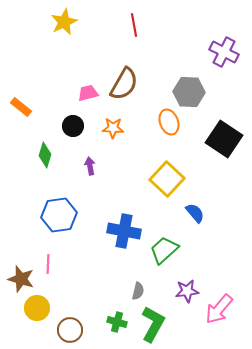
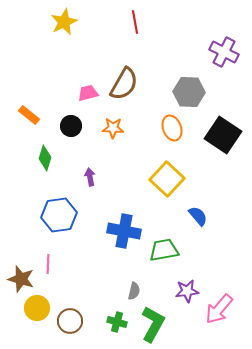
red line: moved 1 px right, 3 px up
orange rectangle: moved 8 px right, 8 px down
orange ellipse: moved 3 px right, 6 px down
black circle: moved 2 px left
black square: moved 1 px left, 4 px up
green diamond: moved 3 px down
purple arrow: moved 11 px down
blue semicircle: moved 3 px right, 3 px down
green trapezoid: rotated 32 degrees clockwise
gray semicircle: moved 4 px left
brown circle: moved 9 px up
